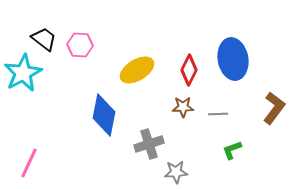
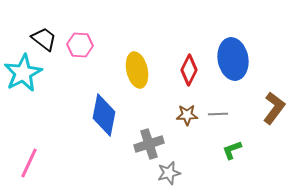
yellow ellipse: rotated 72 degrees counterclockwise
brown star: moved 4 px right, 8 px down
gray star: moved 7 px left, 1 px down; rotated 10 degrees counterclockwise
